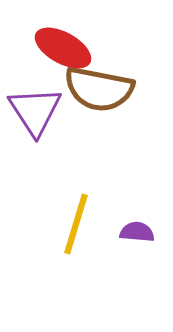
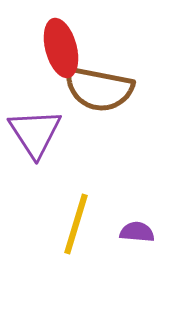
red ellipse: moved 2 px left; rotated 46 degrees clockwise
purple triangle: moved 22 px down
